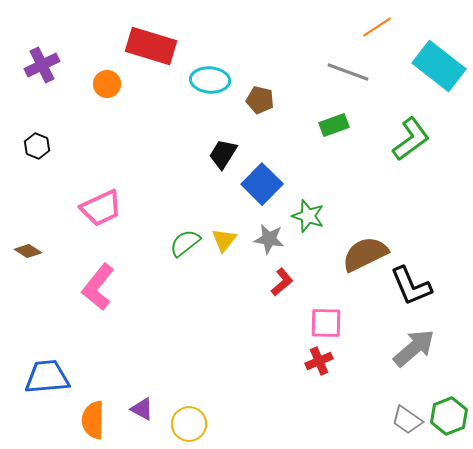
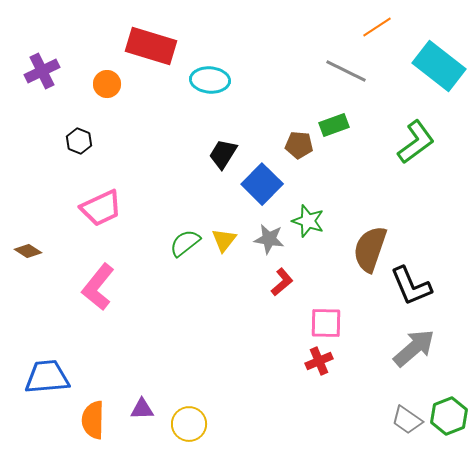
purple cross: moved 6 px down
gray line: moved 2 px left, 1 px up; rotated 6 degrees clockwise
brown pentagon: moved 39 px right, 45 px down; rotated 8 degrees counterclockwise
green L-shape: moved 5 px right, 3 px down
black hexagon: moved 42 px right, 5 px up
green star: moved 5 px down
brown semicircle: moved 5 px right, 5 px up; rotated 45 degrees counterclockwise
purple triangle: rotated 30 degrees counterclockwise
